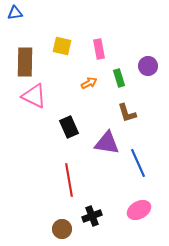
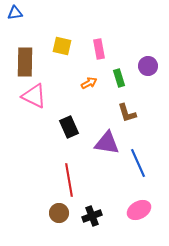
brown circle: moved 3 px left, 16 px up
